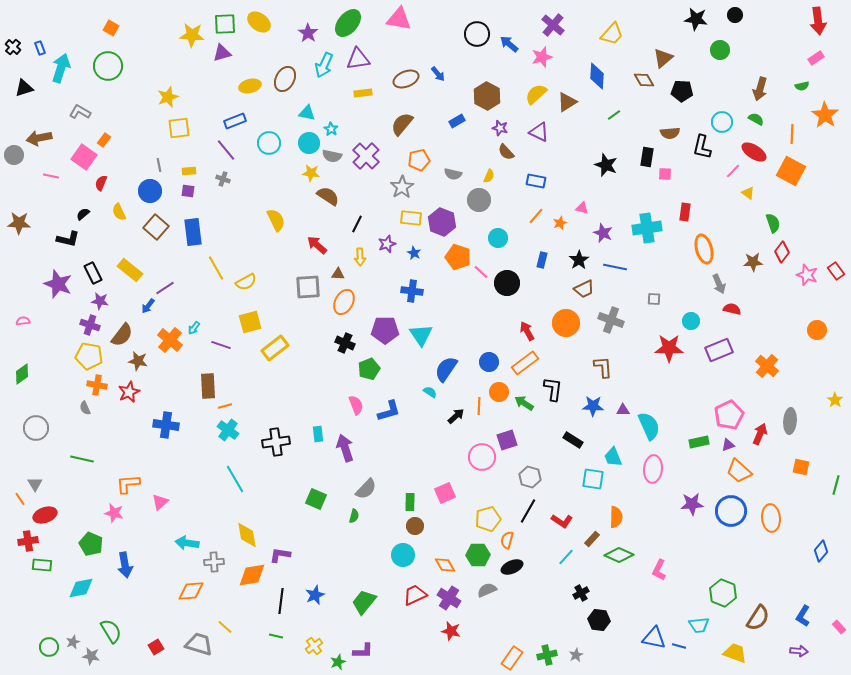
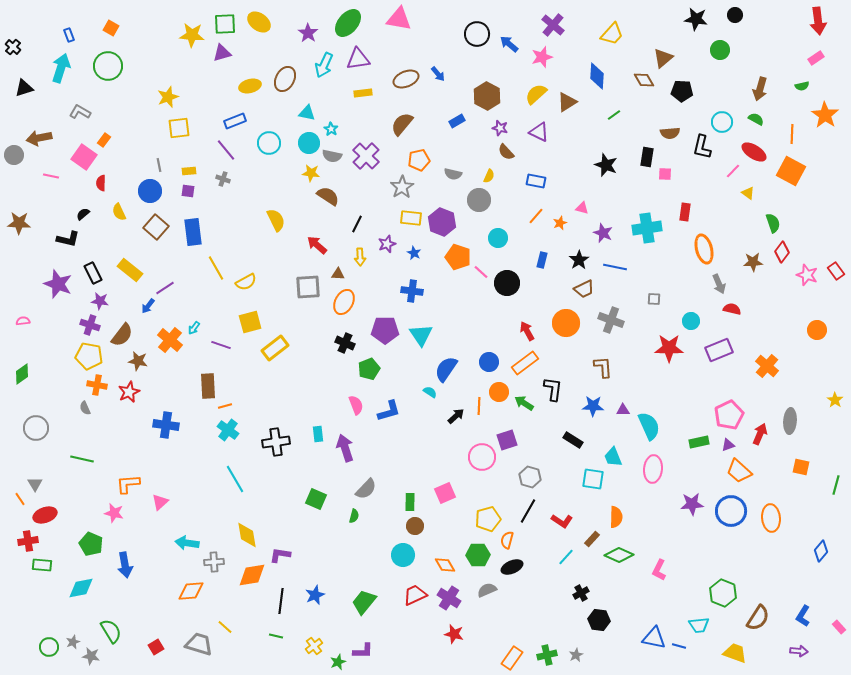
blue rectangle at (40, 48): moved 29 px right, 13 px up
red semicircle at (101, 183): rotated 21 degrees counterclockwise
red star at (451, 631): moved 3 px right, 3 px down
